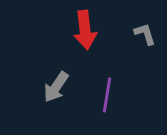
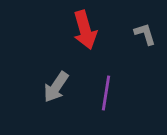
red arrow: rotated 9 degrees counterclockwise
purple line: moved 1 px left, 2 px up
